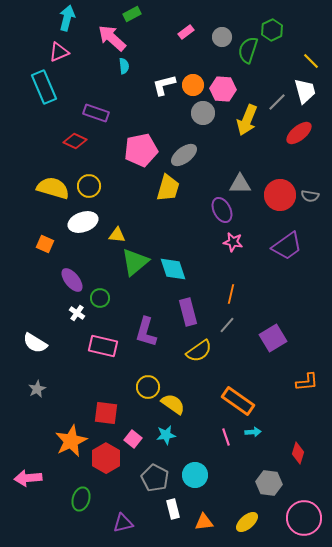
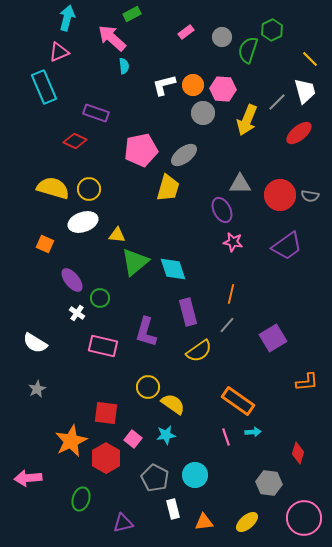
yellow line at (311, 61): moved 1 px left, 2 px up
yellow circle at (89, 186): moved 3 px down
